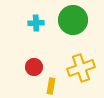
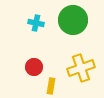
cyan cross: rotated 14 degrees clockwise
